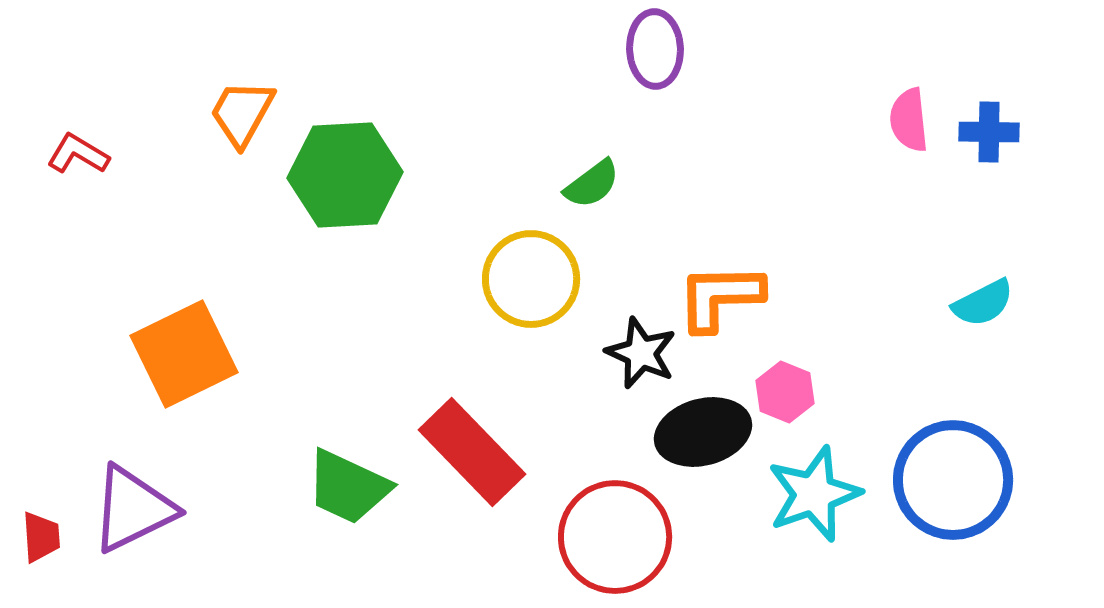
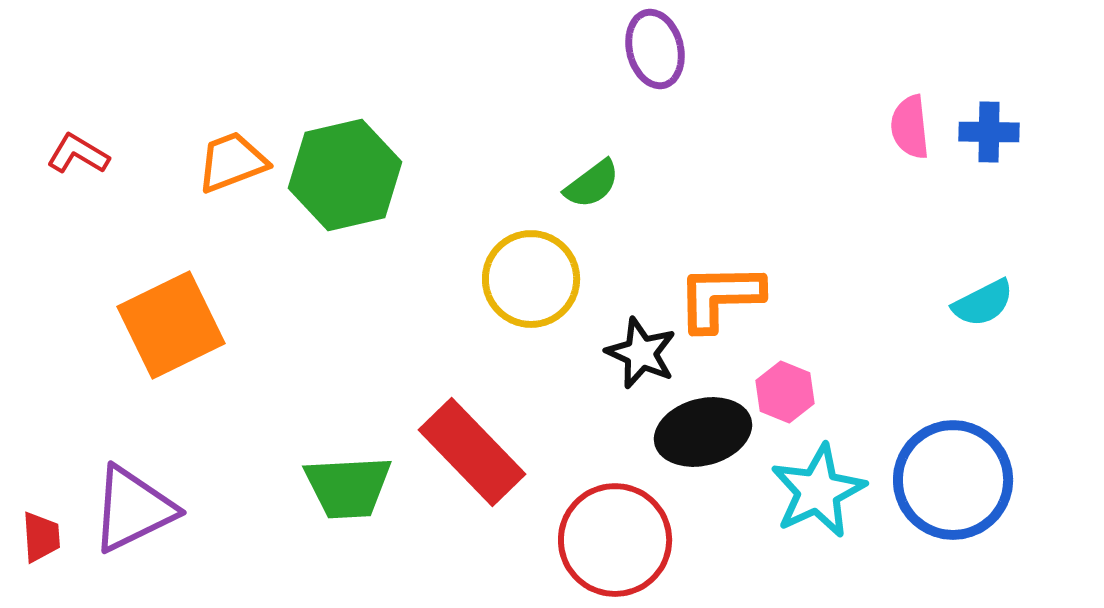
purple ellipse: rotated 12 degrees counterclockwise
orange trapezoid: moved 10 px left, 49 px down; rotated 40 degrees clockwise
pink semicircle: moved 1 px right, 7 px down
green hexagon: rotated 10 degrees counterclockwise
orange square: moved 13 px left, 29 px up
green trapezoid: rotated 28 degrees counterclockwise
cyan star: moved 4 px right, 3 px up; rotated 6 degrees counterclockwise
red circle: moved 3 px down
